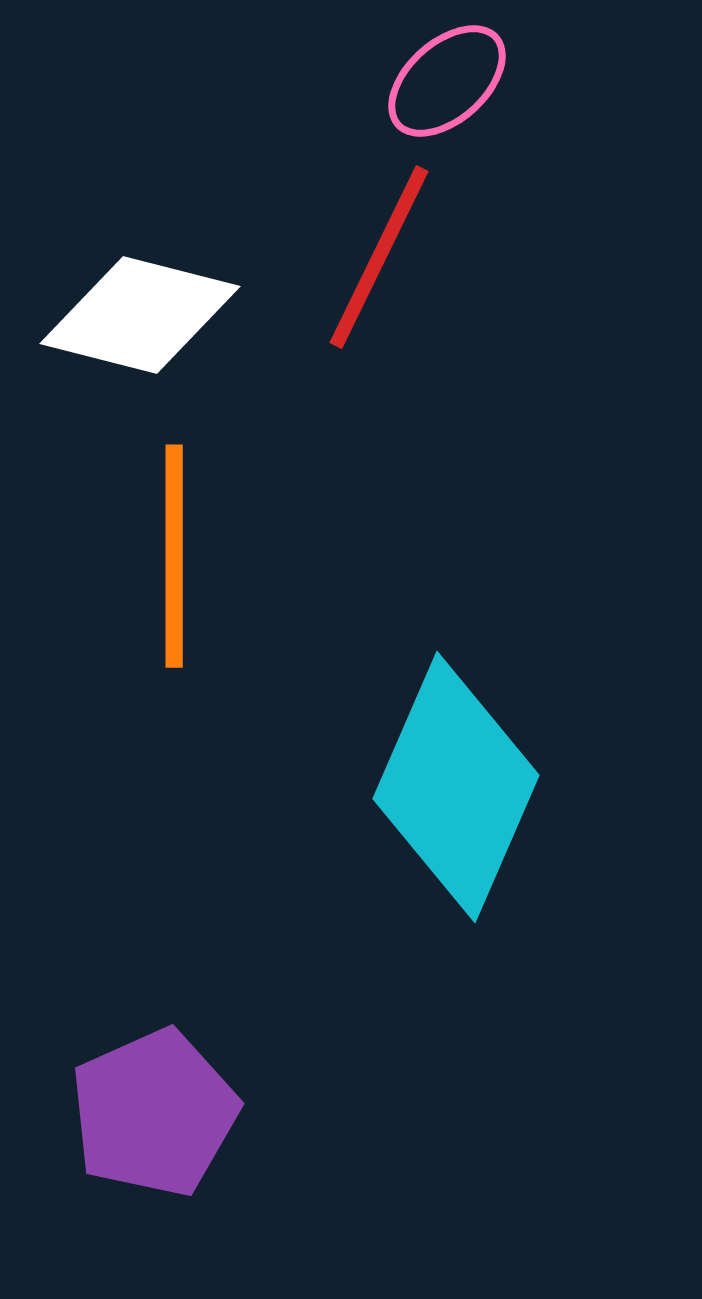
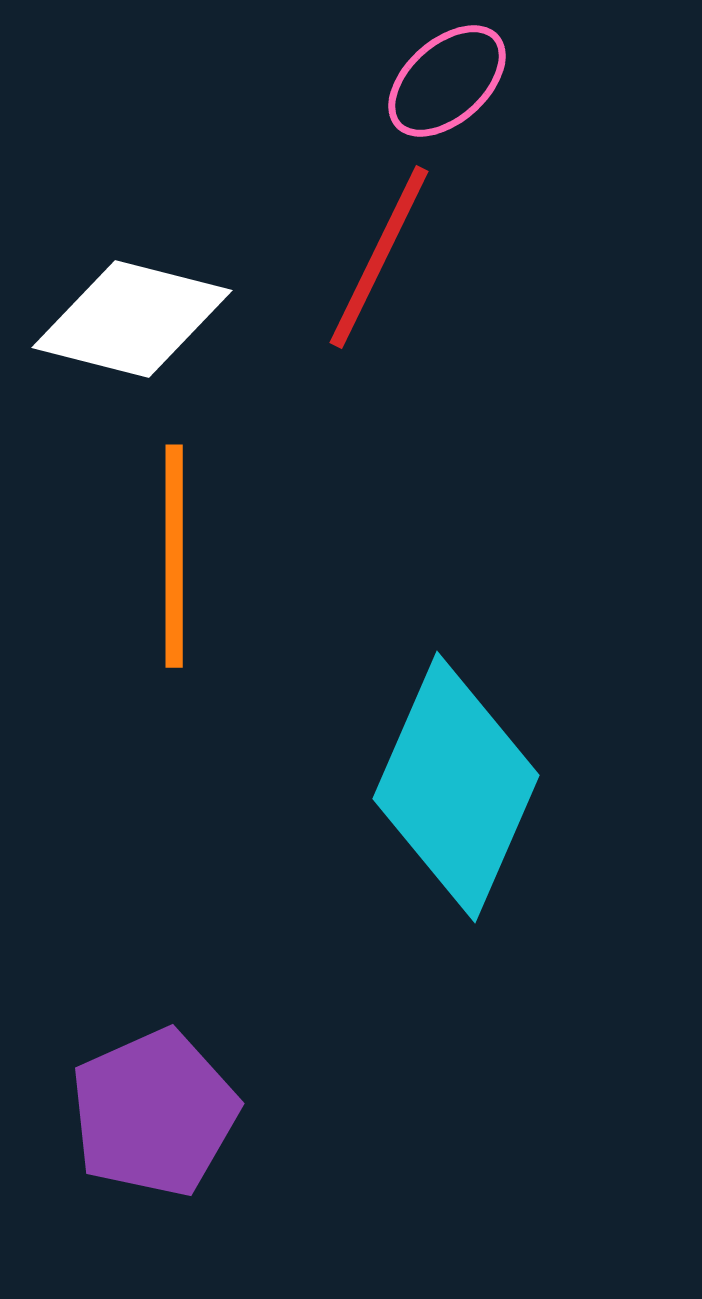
white diamond: moved 8 px left, 4 px down
